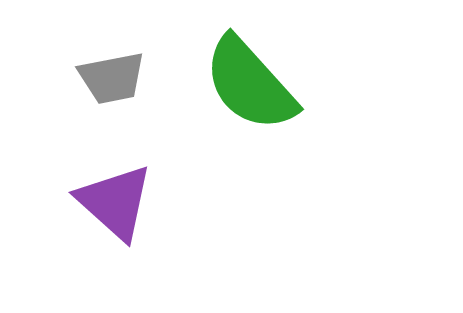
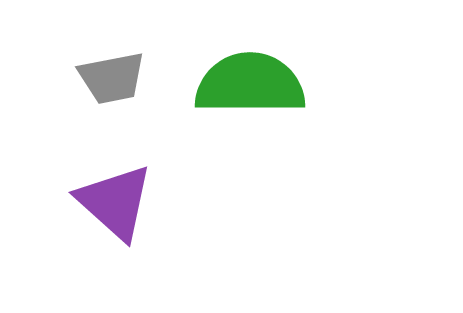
green semicircle: rotated 132 degrees clockwise
